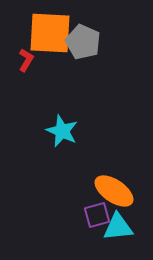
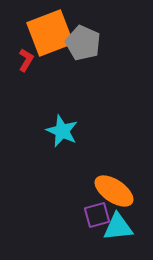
orange square: rotated 24 degrees counterclockwise
gray pentagon: moved 1 px down
